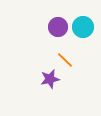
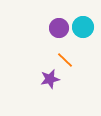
purple circle: moved 1 px right, 1 px down
